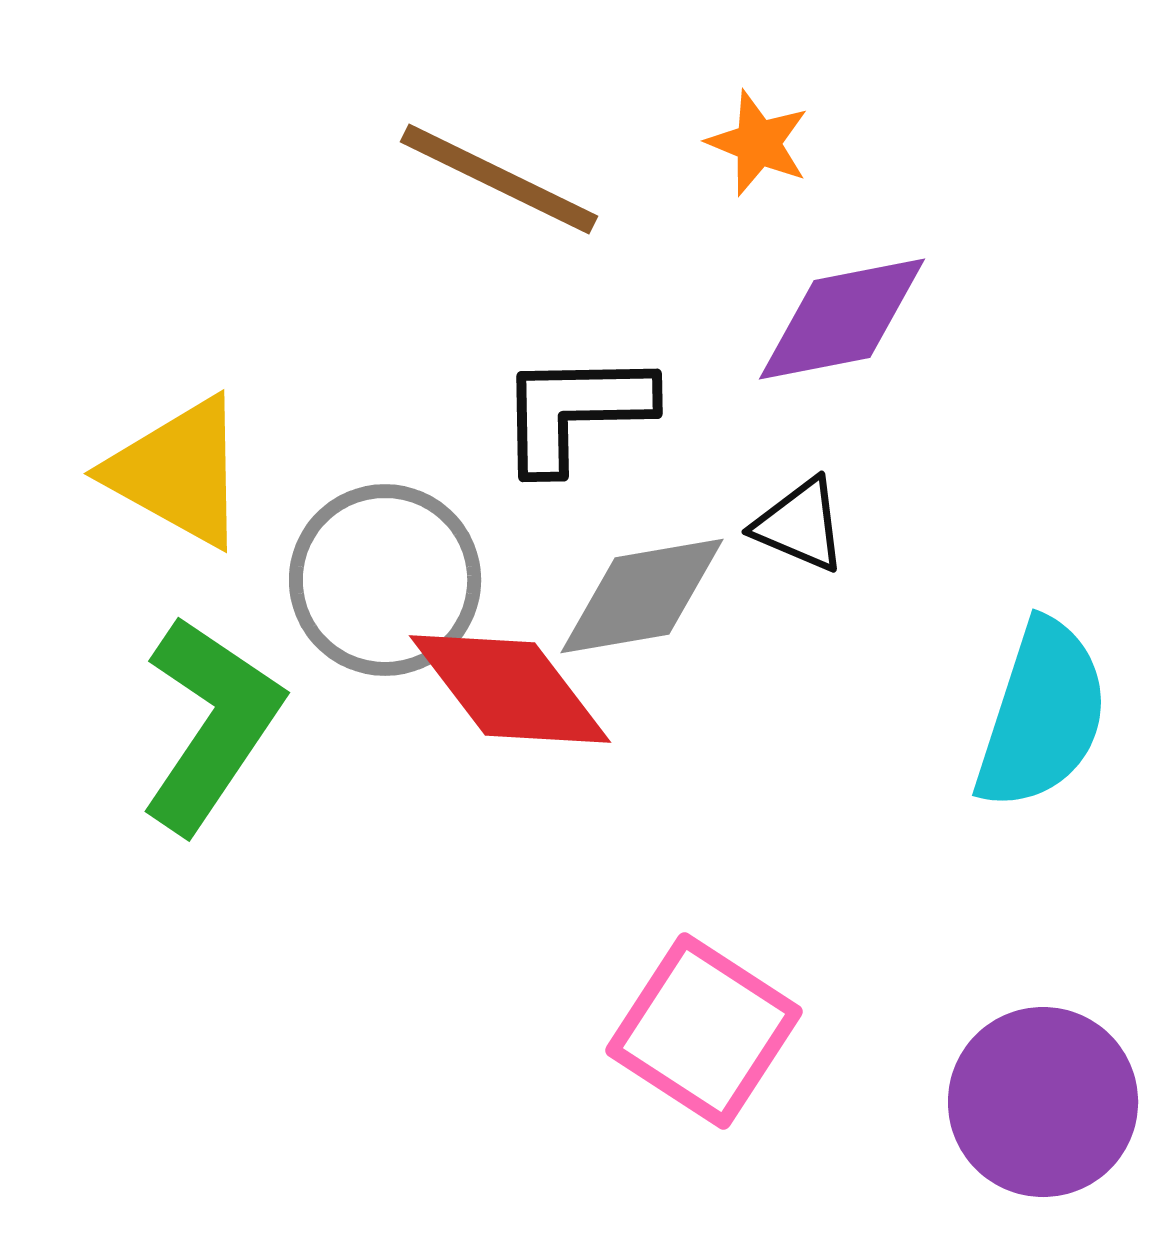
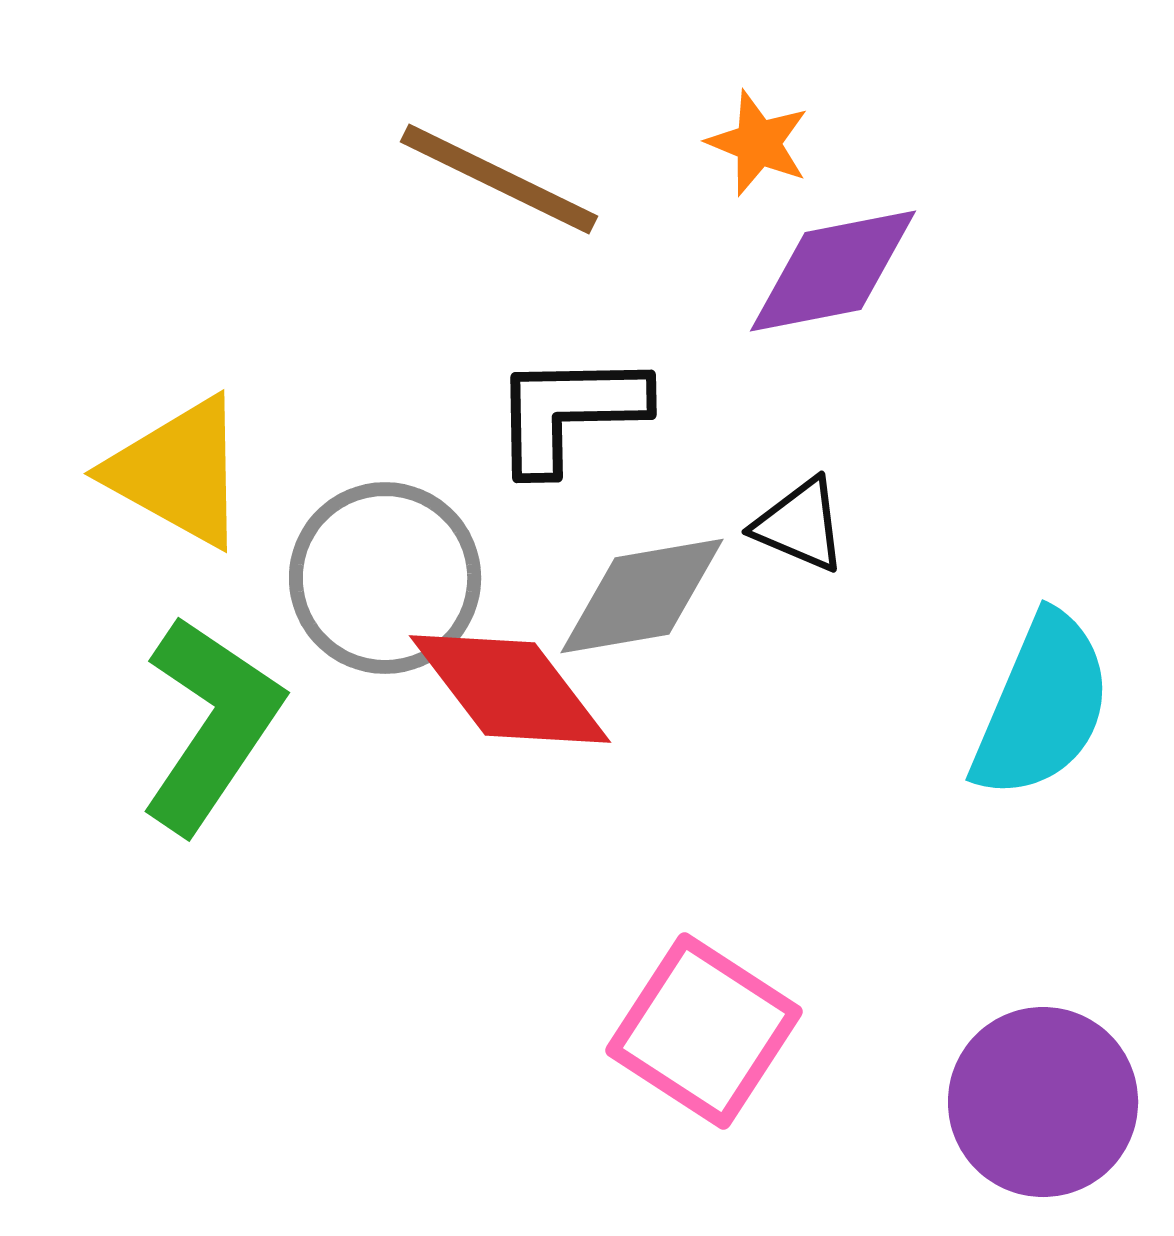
purple diamond: moved 9 px left, 48 px up
black L-shape: moved 6 px left, 1 px down
gray circle: moved 2 px up
cyan semicircle: moved 9 px up; rotated 5 degrees clockwise
